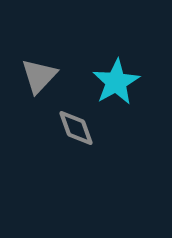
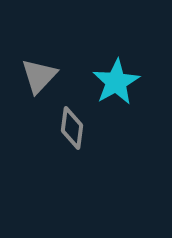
gray diamond: moved 4 px left; rotated 27 degrees clockwise
